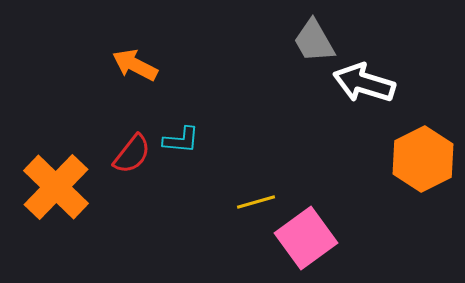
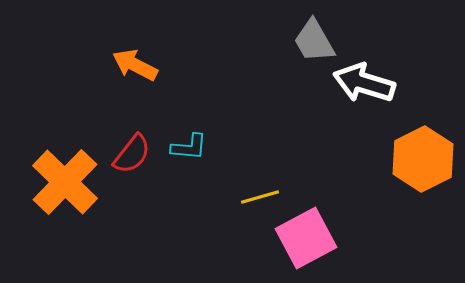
cyan L-shape: moved 8 px right, 7 px down
orange cross: moved 9 px right, 5 px up
yellow line: moved 4 px right, 5 px up
pink square: rotated 8 degrees clockwise
